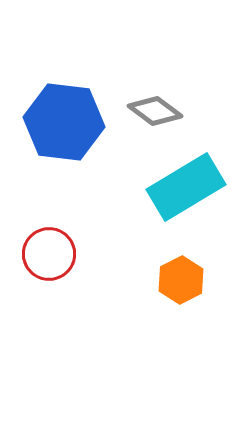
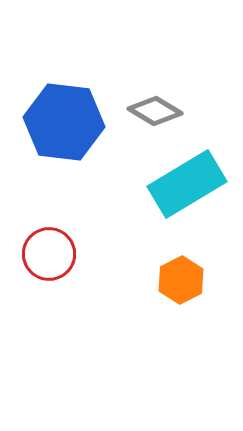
gray diamond: rotated 6 degrees counterclockwise
cyan rectangle: moved 1 px right, 3 px up
